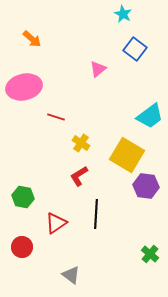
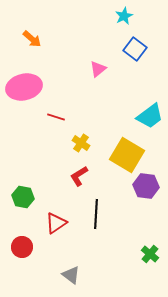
cyan star: moved 1 px right, 2 px down; rotated 18 degrees clockwise
